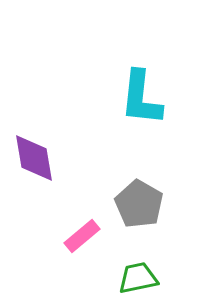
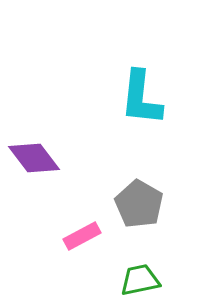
purple diamond: rotated 28 degrees counterclockwise
pink rectangle: rotated 12 degrees clockwise
green trapezoid: moved 2 px right, 2 px down
